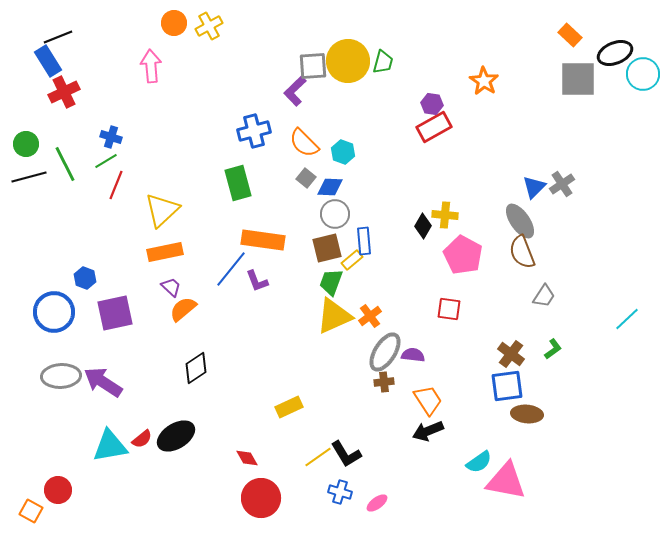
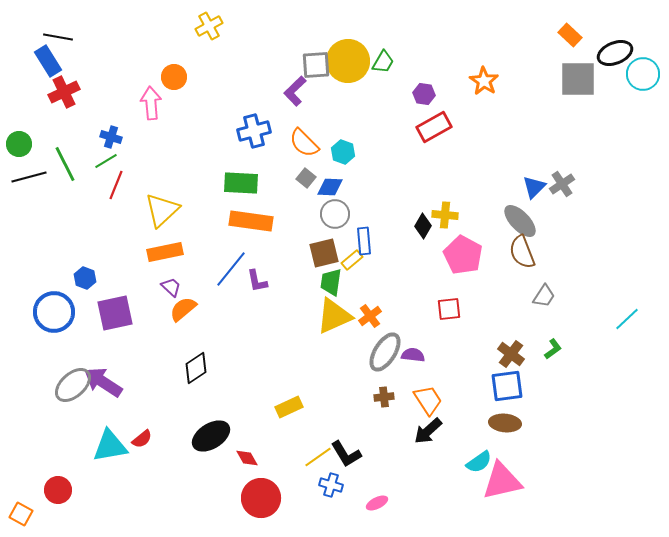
orange circle at (174, 23): moved 54 px down
black line at (58, 37): rotated 32 degrees clockwise
green trapezoid at (383, 62): rotated 15 degrees clockwise
pink arrow at (151, 66): moved 37 px down
gray square at (313, 66): moved 3 px right, 1 px up
purple hexagon at (432, 104): moved 8 px left, 10 px up
green circle at (26, 144): moved 7 px left
green rectangle at (238, 183): moved 3 px right; rotated 72 degrees counterclockwise
gray ellipse at (520, 221): rotated 9 degrees counterclockwise
orange rectangle at (263, 240): moved 12 px left, 19 px up
brown square at (327, 248): moved 3 px left, 5 px down
purple L-shape at (257, 281): rotated 10 degrees clockwise
green trapezoid at (331, 282): rotated 12 degrees counterclockwise
red square at (449, 309): rotated 15 degrees counterclockwise
gray ellipse at (61, 376): moved 12 px right, 9 px down; rotated 39 degrees counterclockwise
brown cross at (384, 382): moved 15 px down
brown ellipse at (527, 414): moved 22 px left, 9 px down
black arrow at (428, 431): rotated 20 degrees counterclockwise
black ellipse at (176, 436): moved 35 px right
pink triangle at (506, 481): moved 4 px left; rotated 24 degrees counterclockwise
blue cross at (340, 492): moved 9 px left, 7 px up
pink ellipse at (377, 503): rotated 10 degrees clockwise
orange square at (31, 511): moved 10 px left, 3 px down
